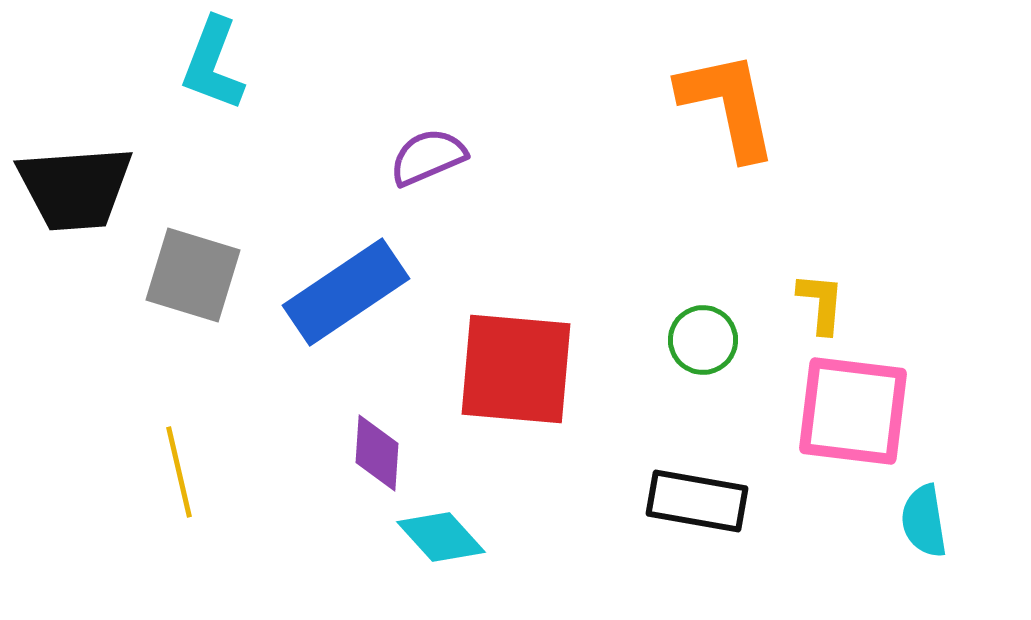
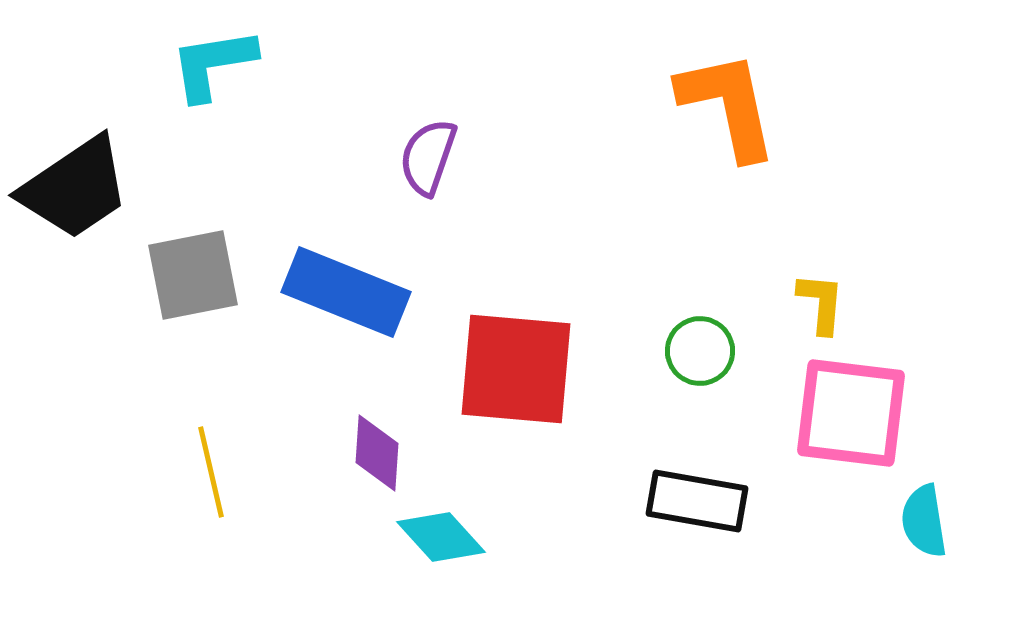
cyan L-shape: rotated 60 degrees clockwise
purple semicircle: rotated 48 degrees counterclockwise
black trapezoid: rotated 30 degrees counterclockwise
gray square: rotated 28 degrees counterclockwise
blue rectangle: rotated 56 degrees clockwise
green circle: moved 3 px left, 11 px down
pink square: moved 2 px left, 2 px down
yellow line: moved 32 px right
